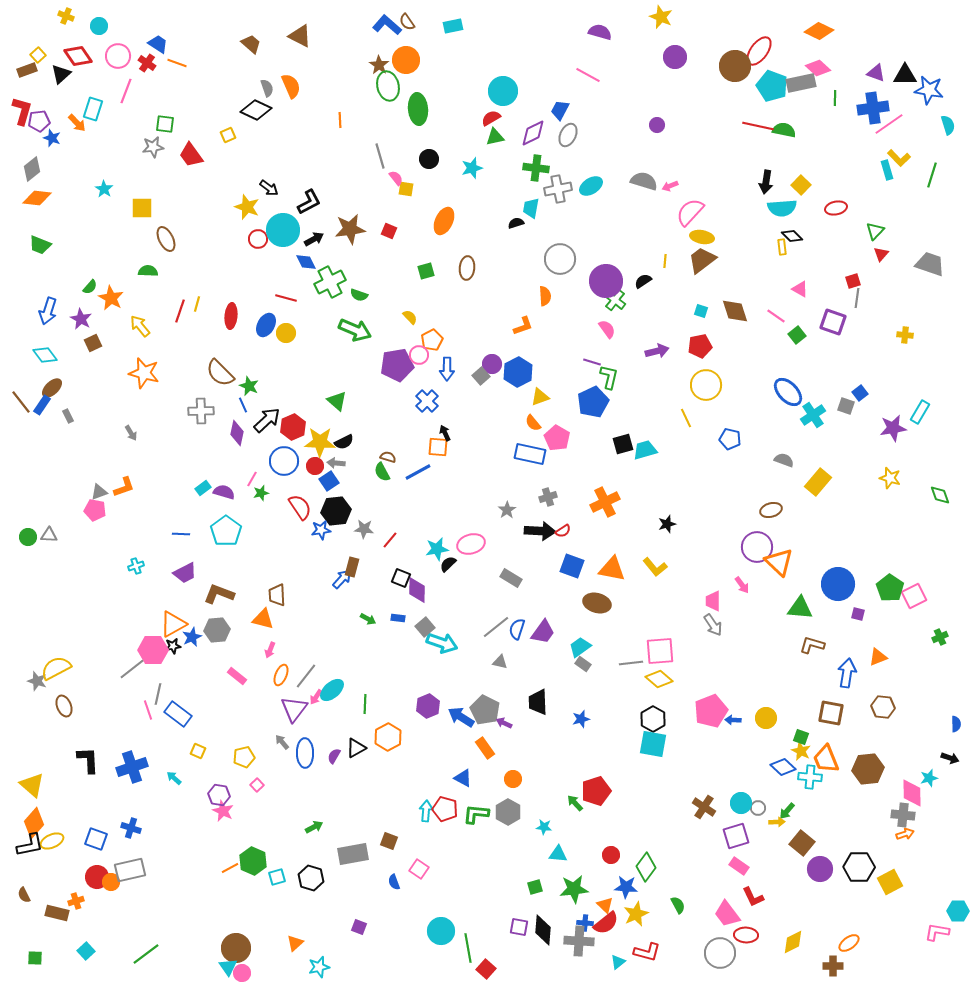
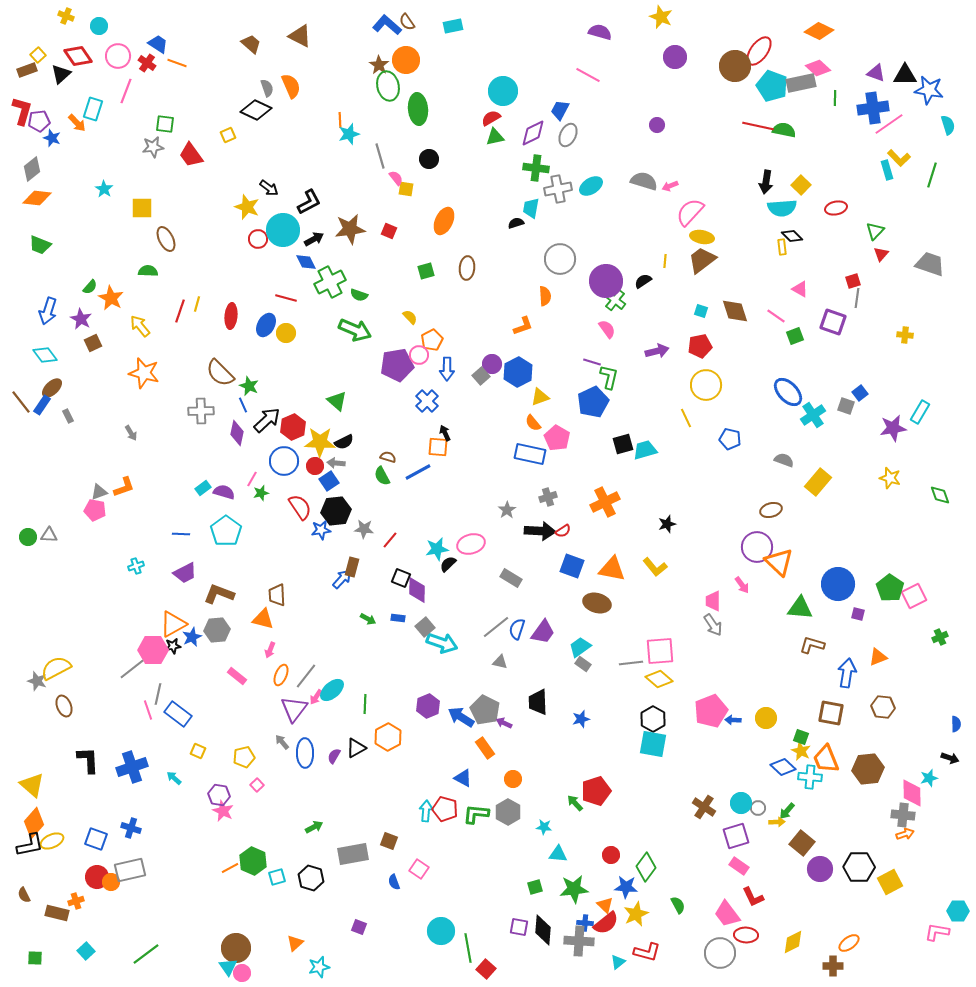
cyan star at (472, 168): moved 123 px left, 34 px up
green square at (797, 335): moved 2 px left, 1 px down; rotated 18 degrees clockwise
green semicircle at (382, 472): moved 4 px down
